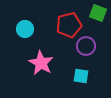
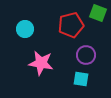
red pentagon: moved 2 px right
purple circle: moved 9 px down
pink star: rotated 20 degrees counterclockwise
cyan square: moved 3 px down
